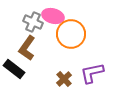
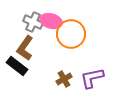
pink ellipse: moved 2 px left, 5 px down
brown L-shape: moved 2 px left
black rectangle: moved 3 px right, 3 px up
purple L-shape: moved 5 px down
brown cross: rotated 14 degrees clockwise
